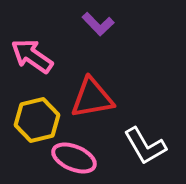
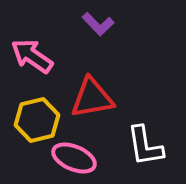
white L-shape: rotated 21 degrees clockwise
